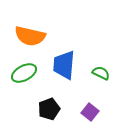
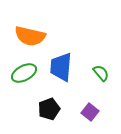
blue trapezoid: moved 3 px left, 2 px down
green semicircle: rotated 24 degrees clockwise
